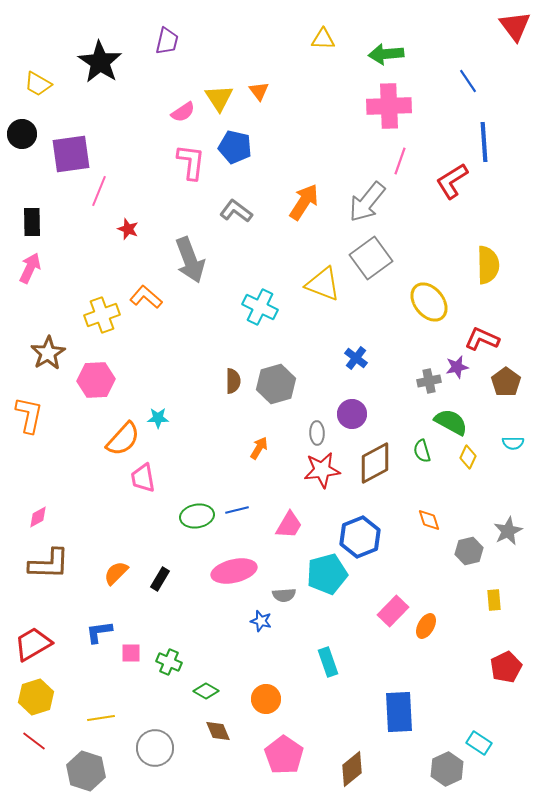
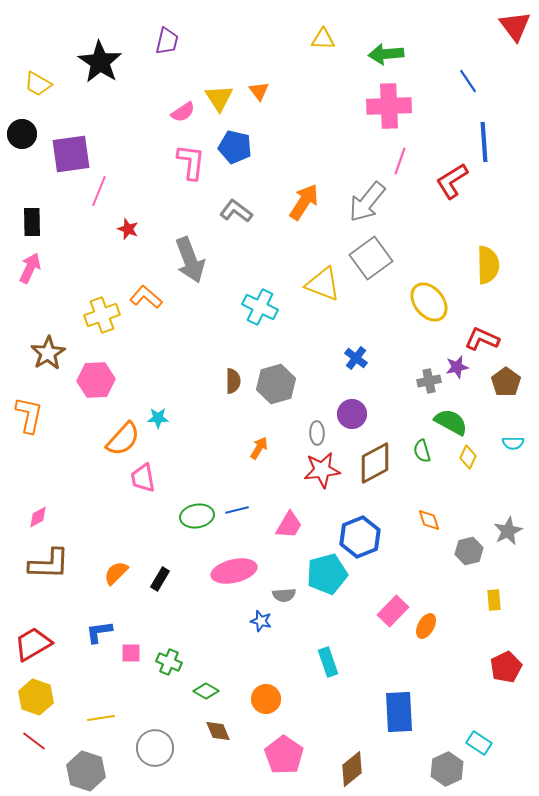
yellow hexagon at (36, 697): rotated 24 degrees counterclockwise
